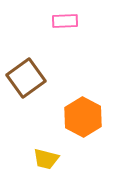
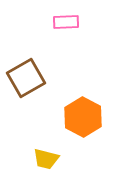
pink rectangle: moved 1 px right, 1 px down
brown square: rotated 6 degrees clockwise
